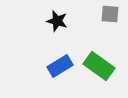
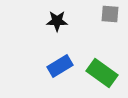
black star: rotated 15 degrees counterclockwise
green rectangle: moved 3 px right, 7 px down
